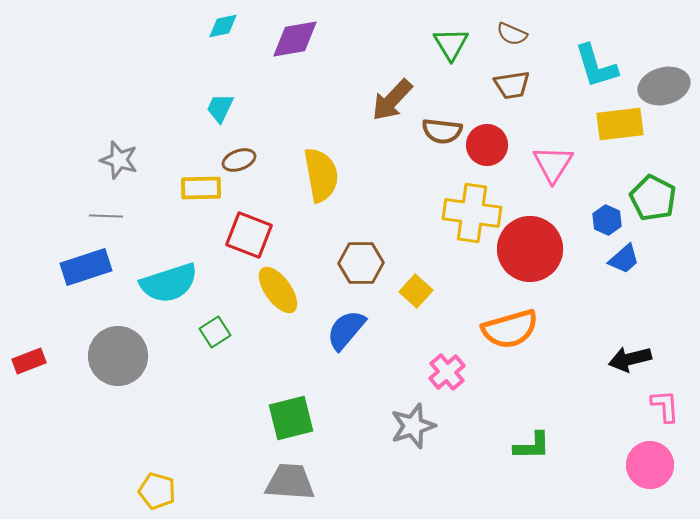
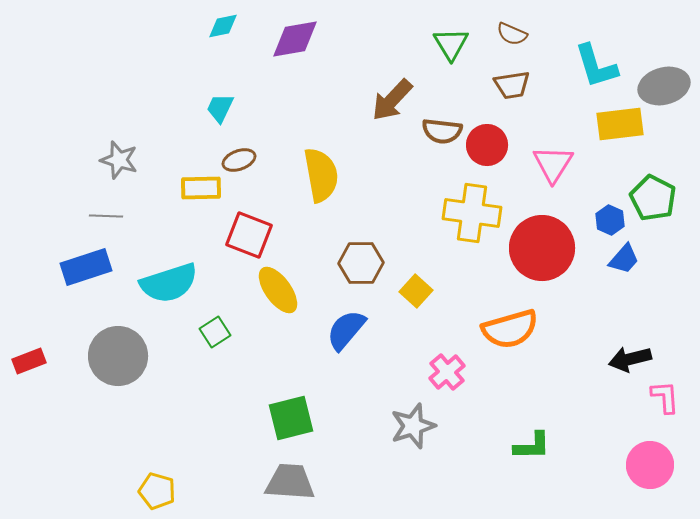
blue hexagon at (607, 220): moved 3 px right
red circle at (530, 249): moved 12 px right, 1 px up
blue trapezoid at (624, 259): rotated 8 degrees counterclockwise
pink L-shape at (665, 406): moved 9 px up
